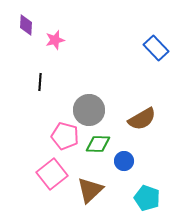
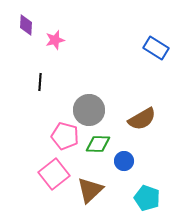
blue rectangle: rotated 15 degrees counterclockwise
pink square: moved 2 px right
